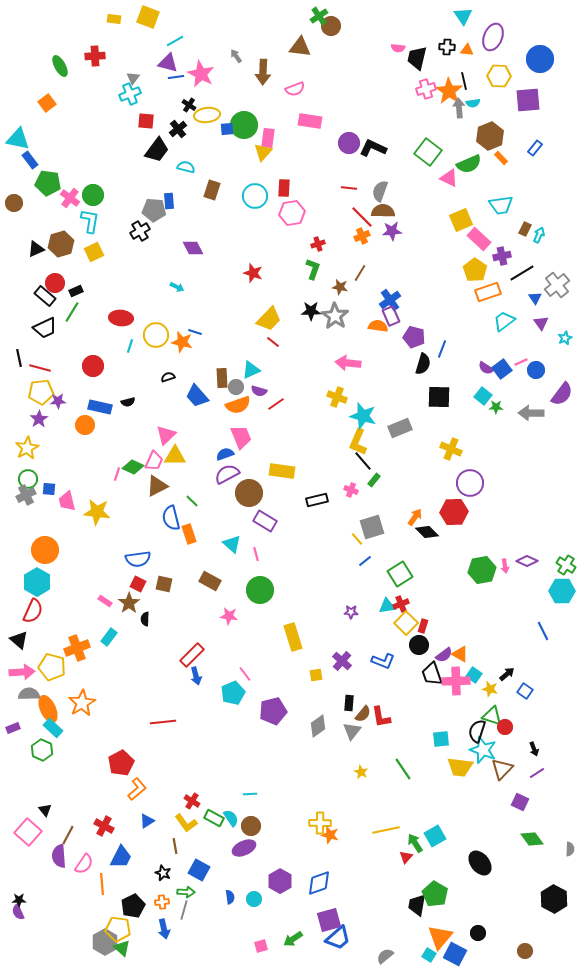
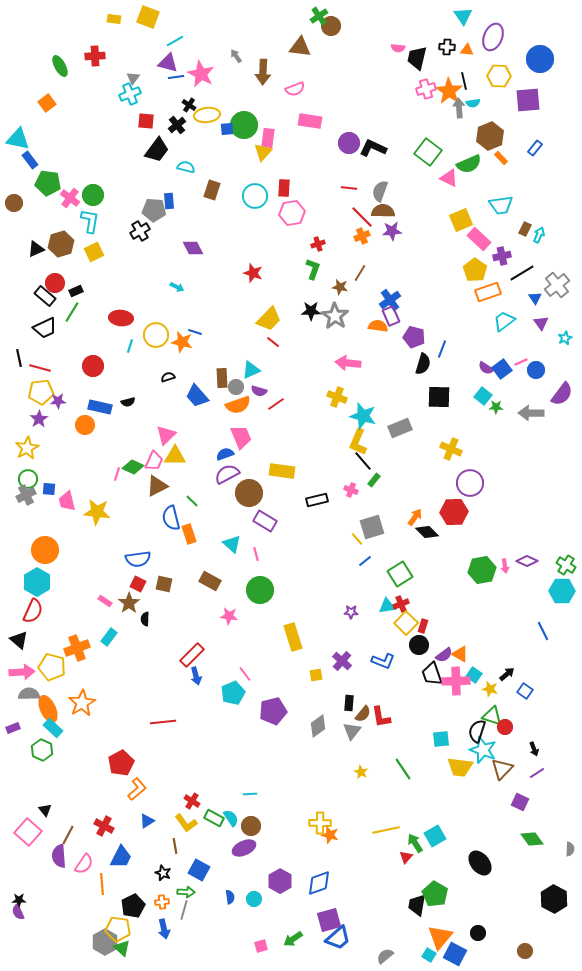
black cross at (178, 129): moved 1 px left, 4 px up
